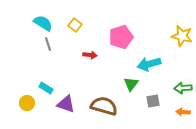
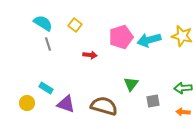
cyan arrow: moved 24 px up
